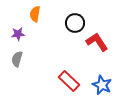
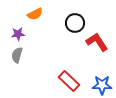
orange semicircle: rotated 126 degrees counterclockwise
gray semicircle: moved 4 px up
blue star: rotated 24 degrees counterclockwise
